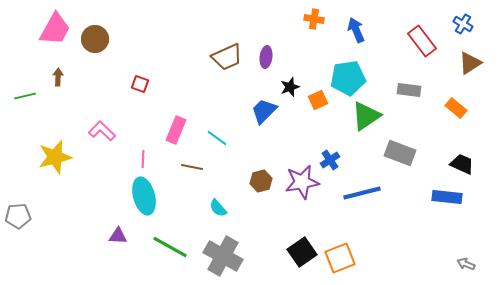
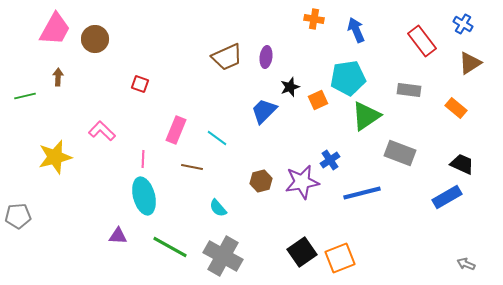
blue rectangle at (447, 197): rotated 36 degrees counterclockwise
